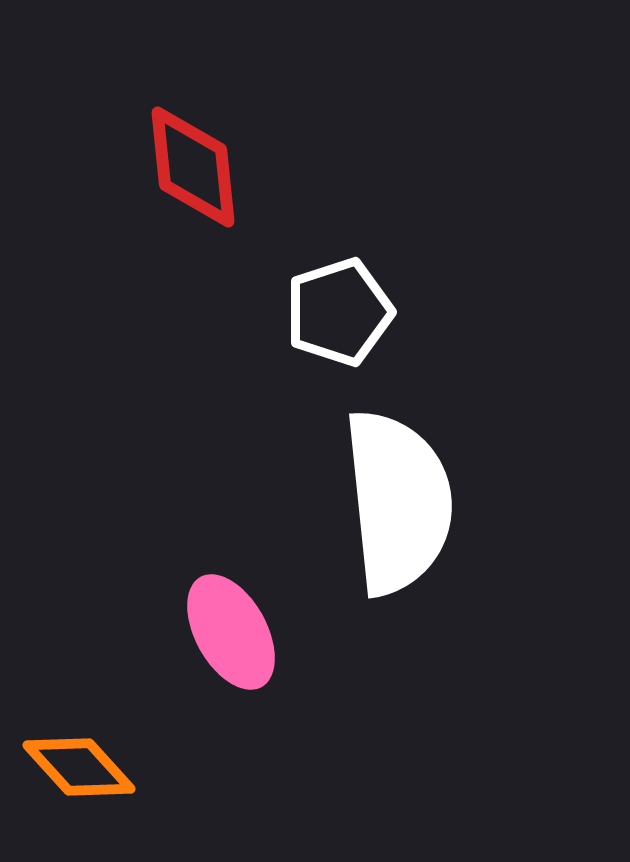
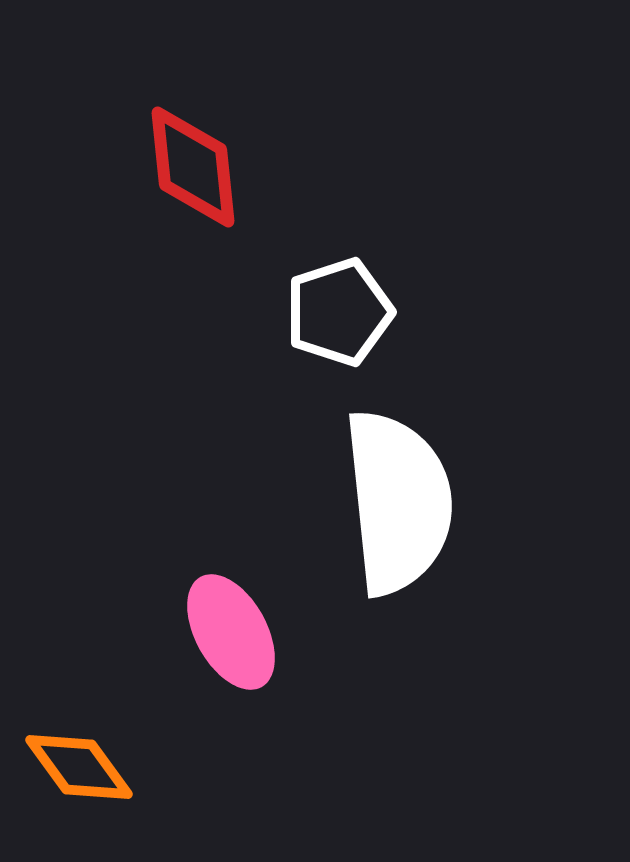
orange diamond: rotated 6 degrees clockwise
